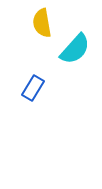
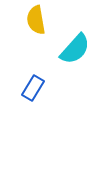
yellow semicircle: moved 6 px left, 3 px up
